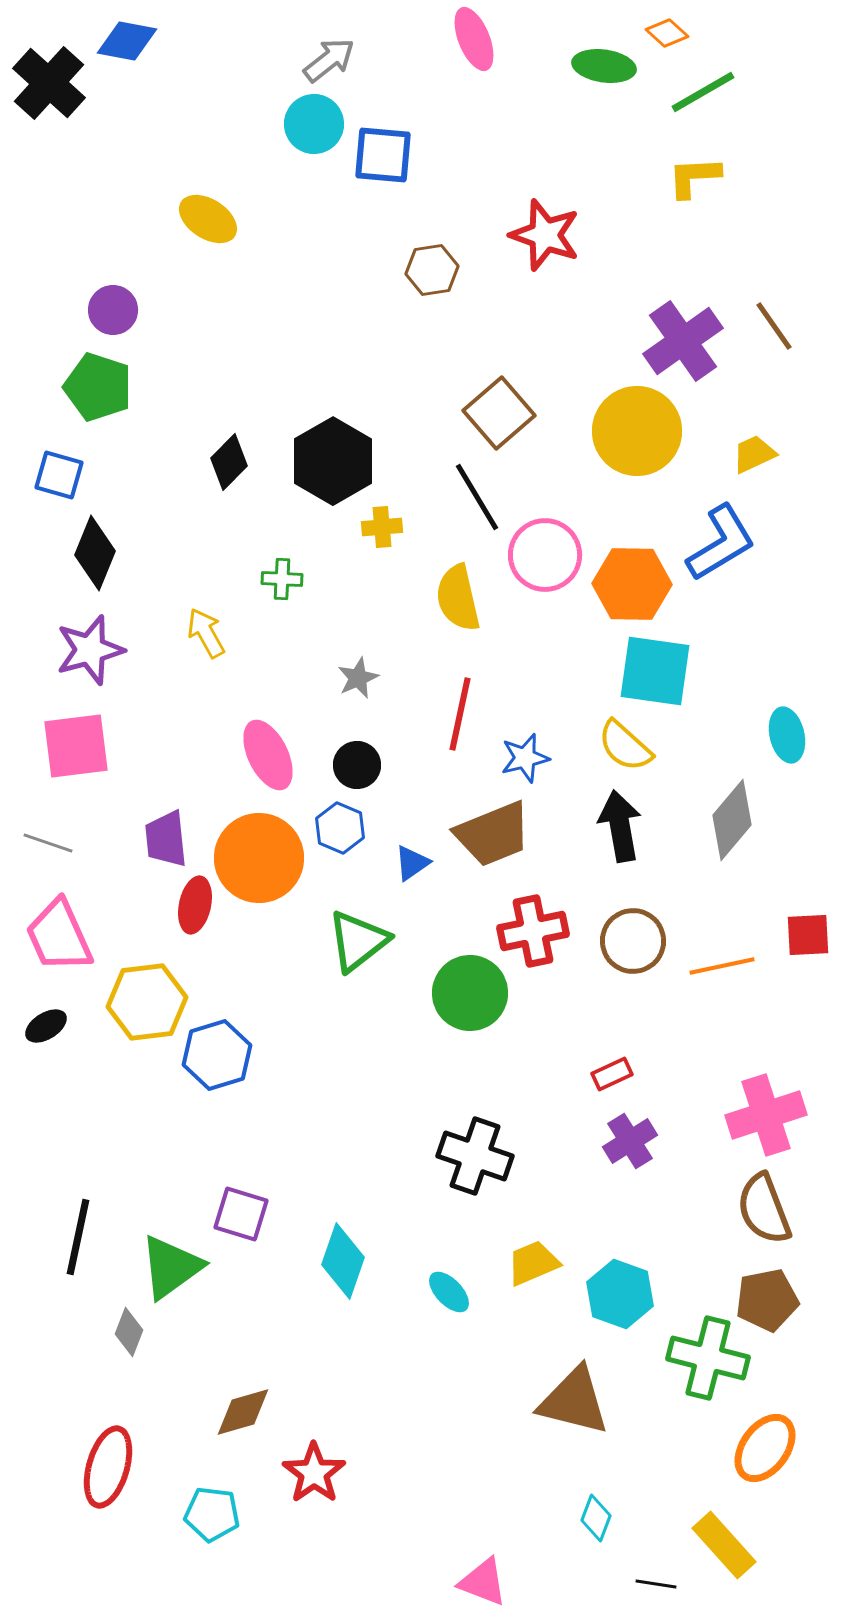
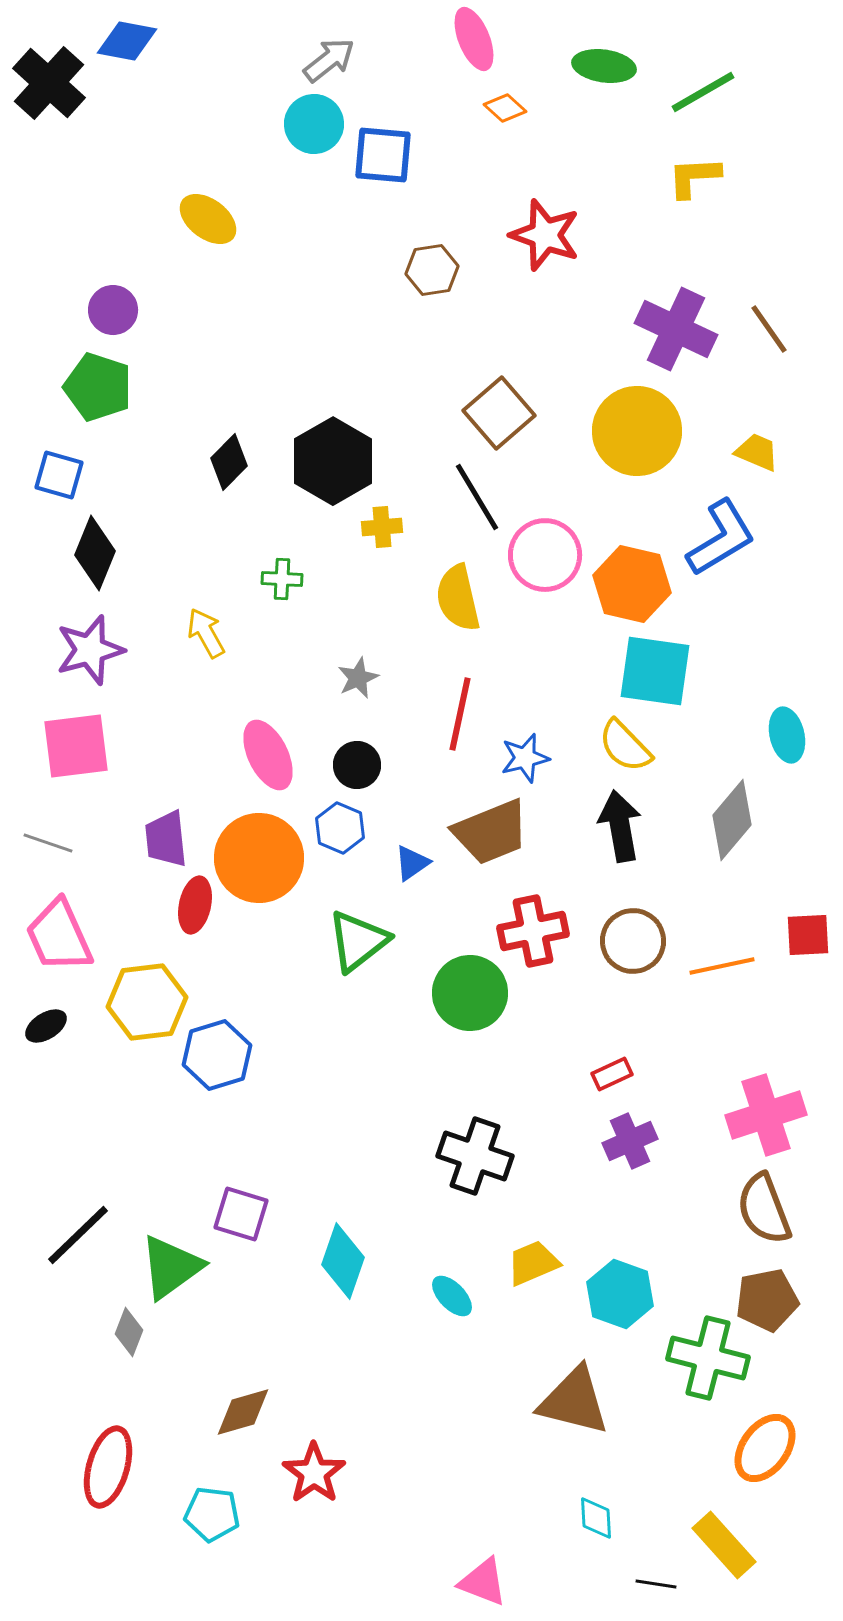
orange diamond at (667, 33): moved 162 px left, 75 px down
yellow ellipse at (208, 219): rotated 4 degrees clockwise
brown line at (774, 326): moved 5 px left, 3 px down
purple cross at (683, 341): moved 7 px left, 12 px up; rotated 30 degrees counterclockwise
yellow trapezoid at (754, 454): moved 3 px right, 2 px up; rotated 48 degrees clockwise
blue L-shape at (721, 543): moved 5 px up
orange hexagon at (632, 584): rotated 12 degrees clockwise
yellow semicircle at (625, 746): rotated 4 degrees clockwise
brown trapezoid at (493, 834): moved 2 px left, 2 px up
purple cross at (630, 1141): rotated 8 degrees clockwise
black line at (78, 1237): moved 2 px up; rotated 34 degrees clockwise
cyan ellipse at (449, 1292): moved 3 px right, 4 px down
cyan diamond at (596, 1518): rotated 24 degrees counterclockwise
